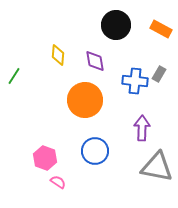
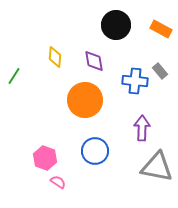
yellow diamond: moved 3 px left, 2 px down
purple diamond: moved 1 px left
gray rectangle: moved 1 px right, 3 px up; rotated 70 degrees counterclockwise
